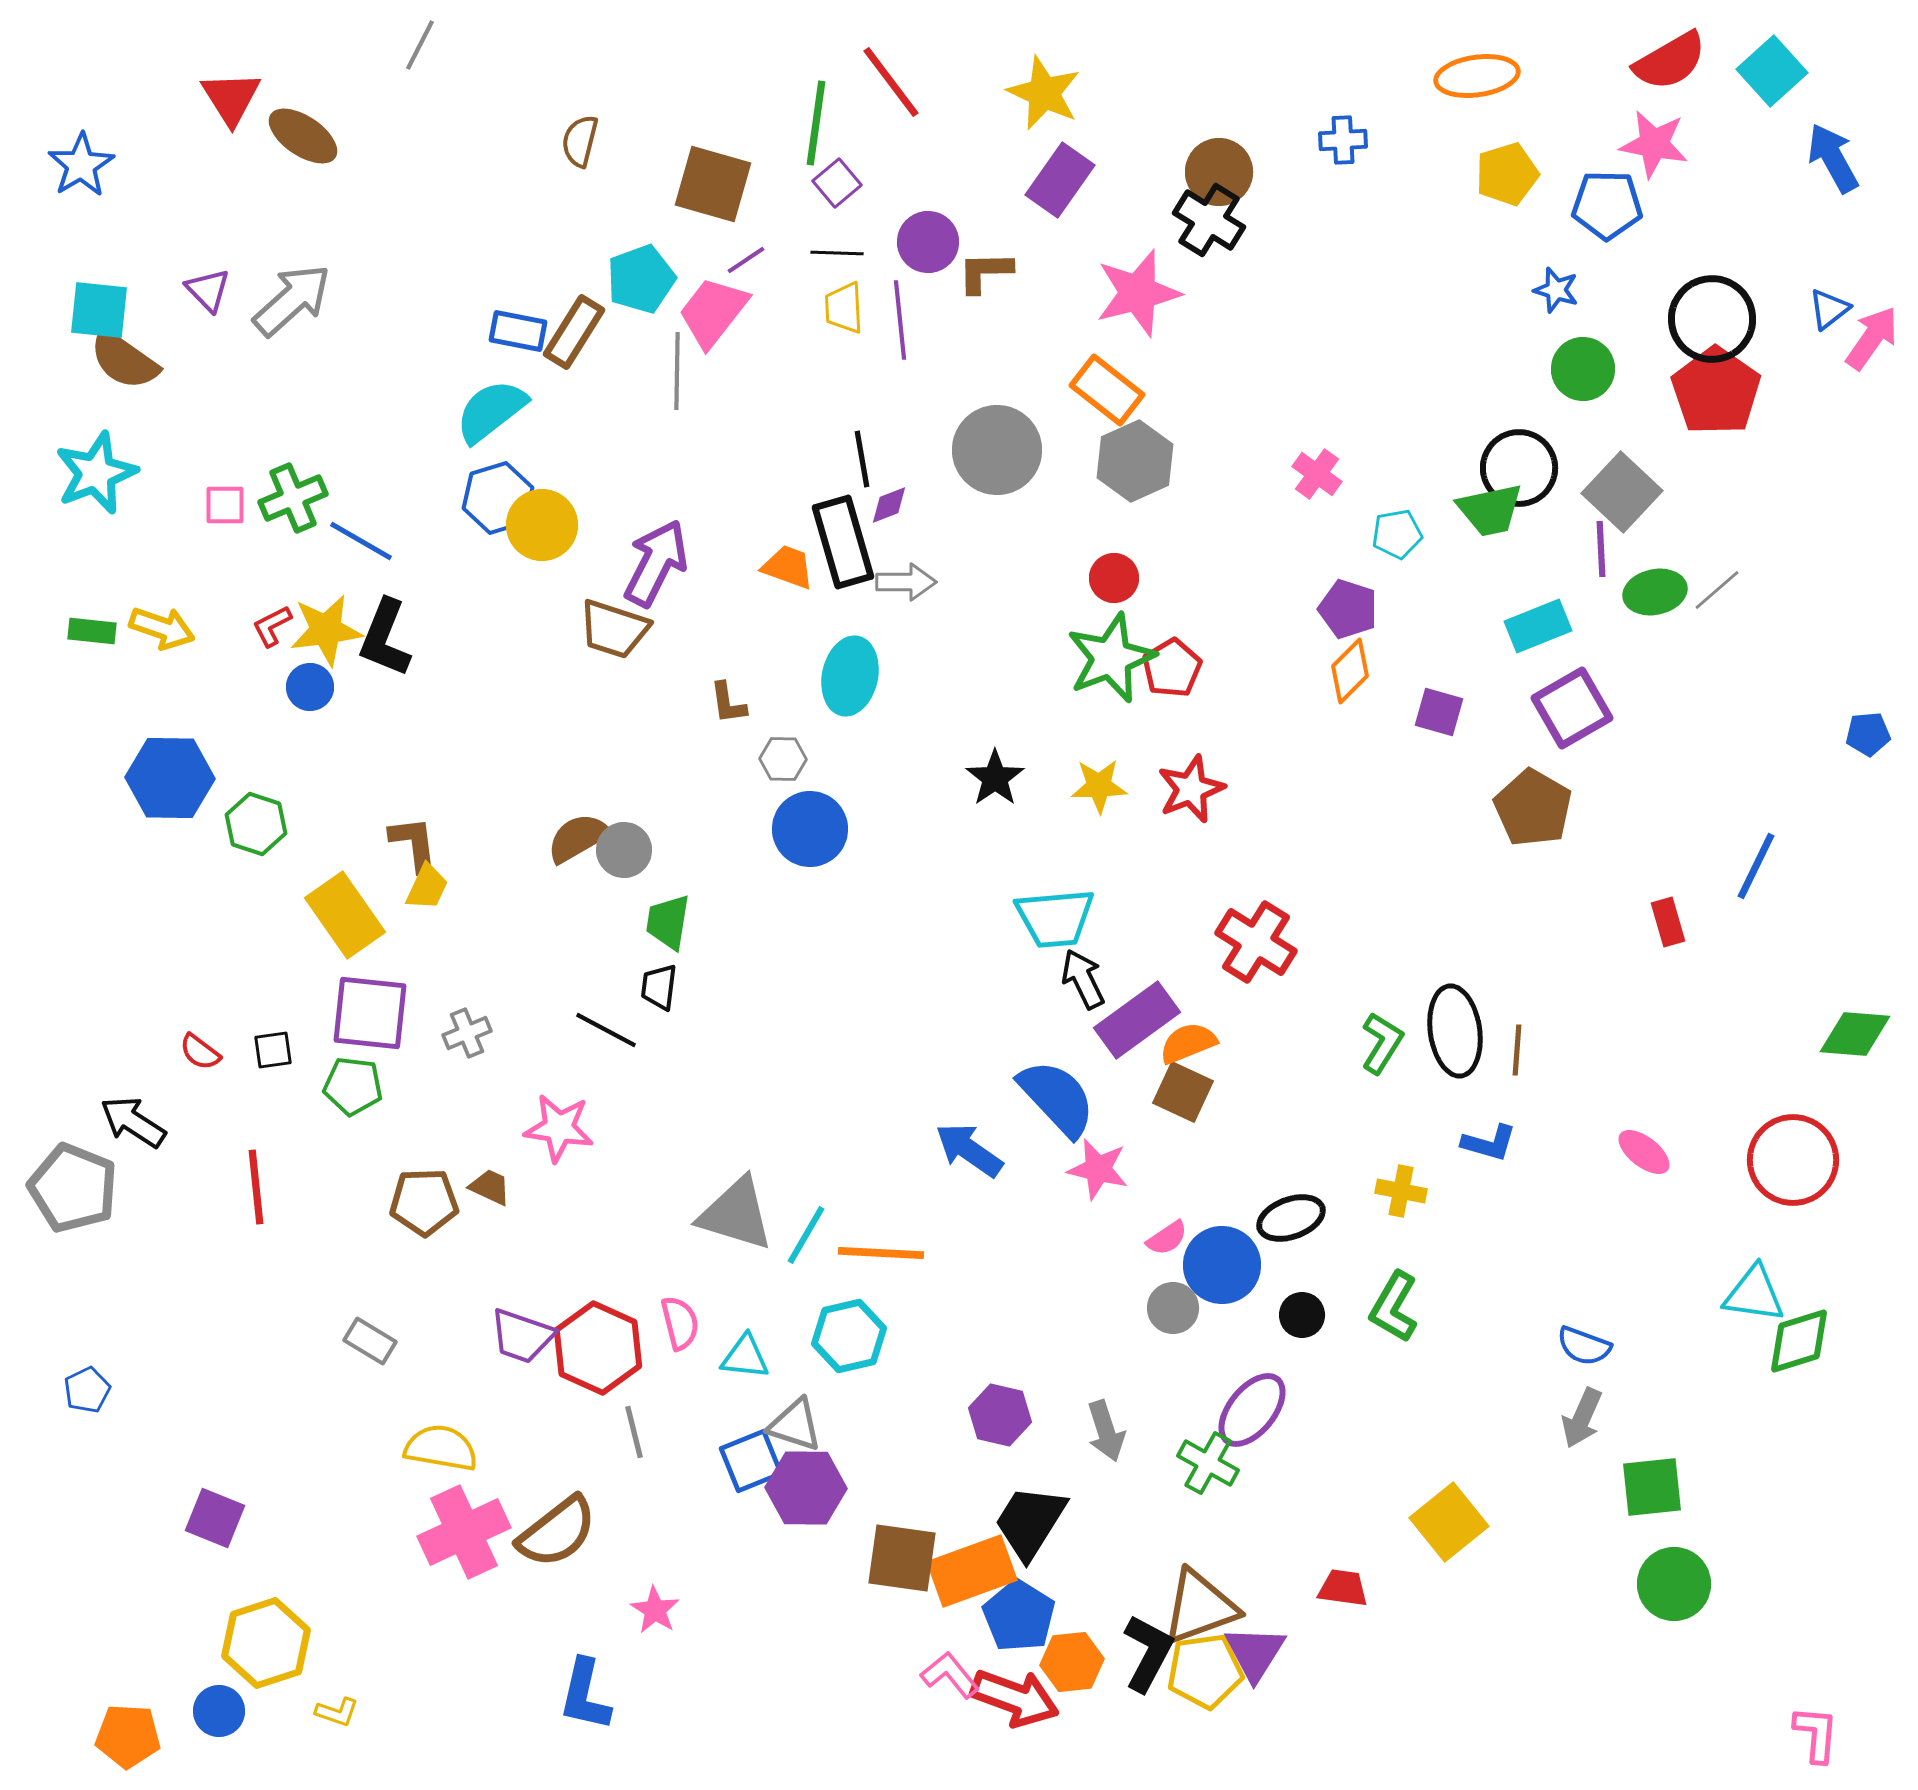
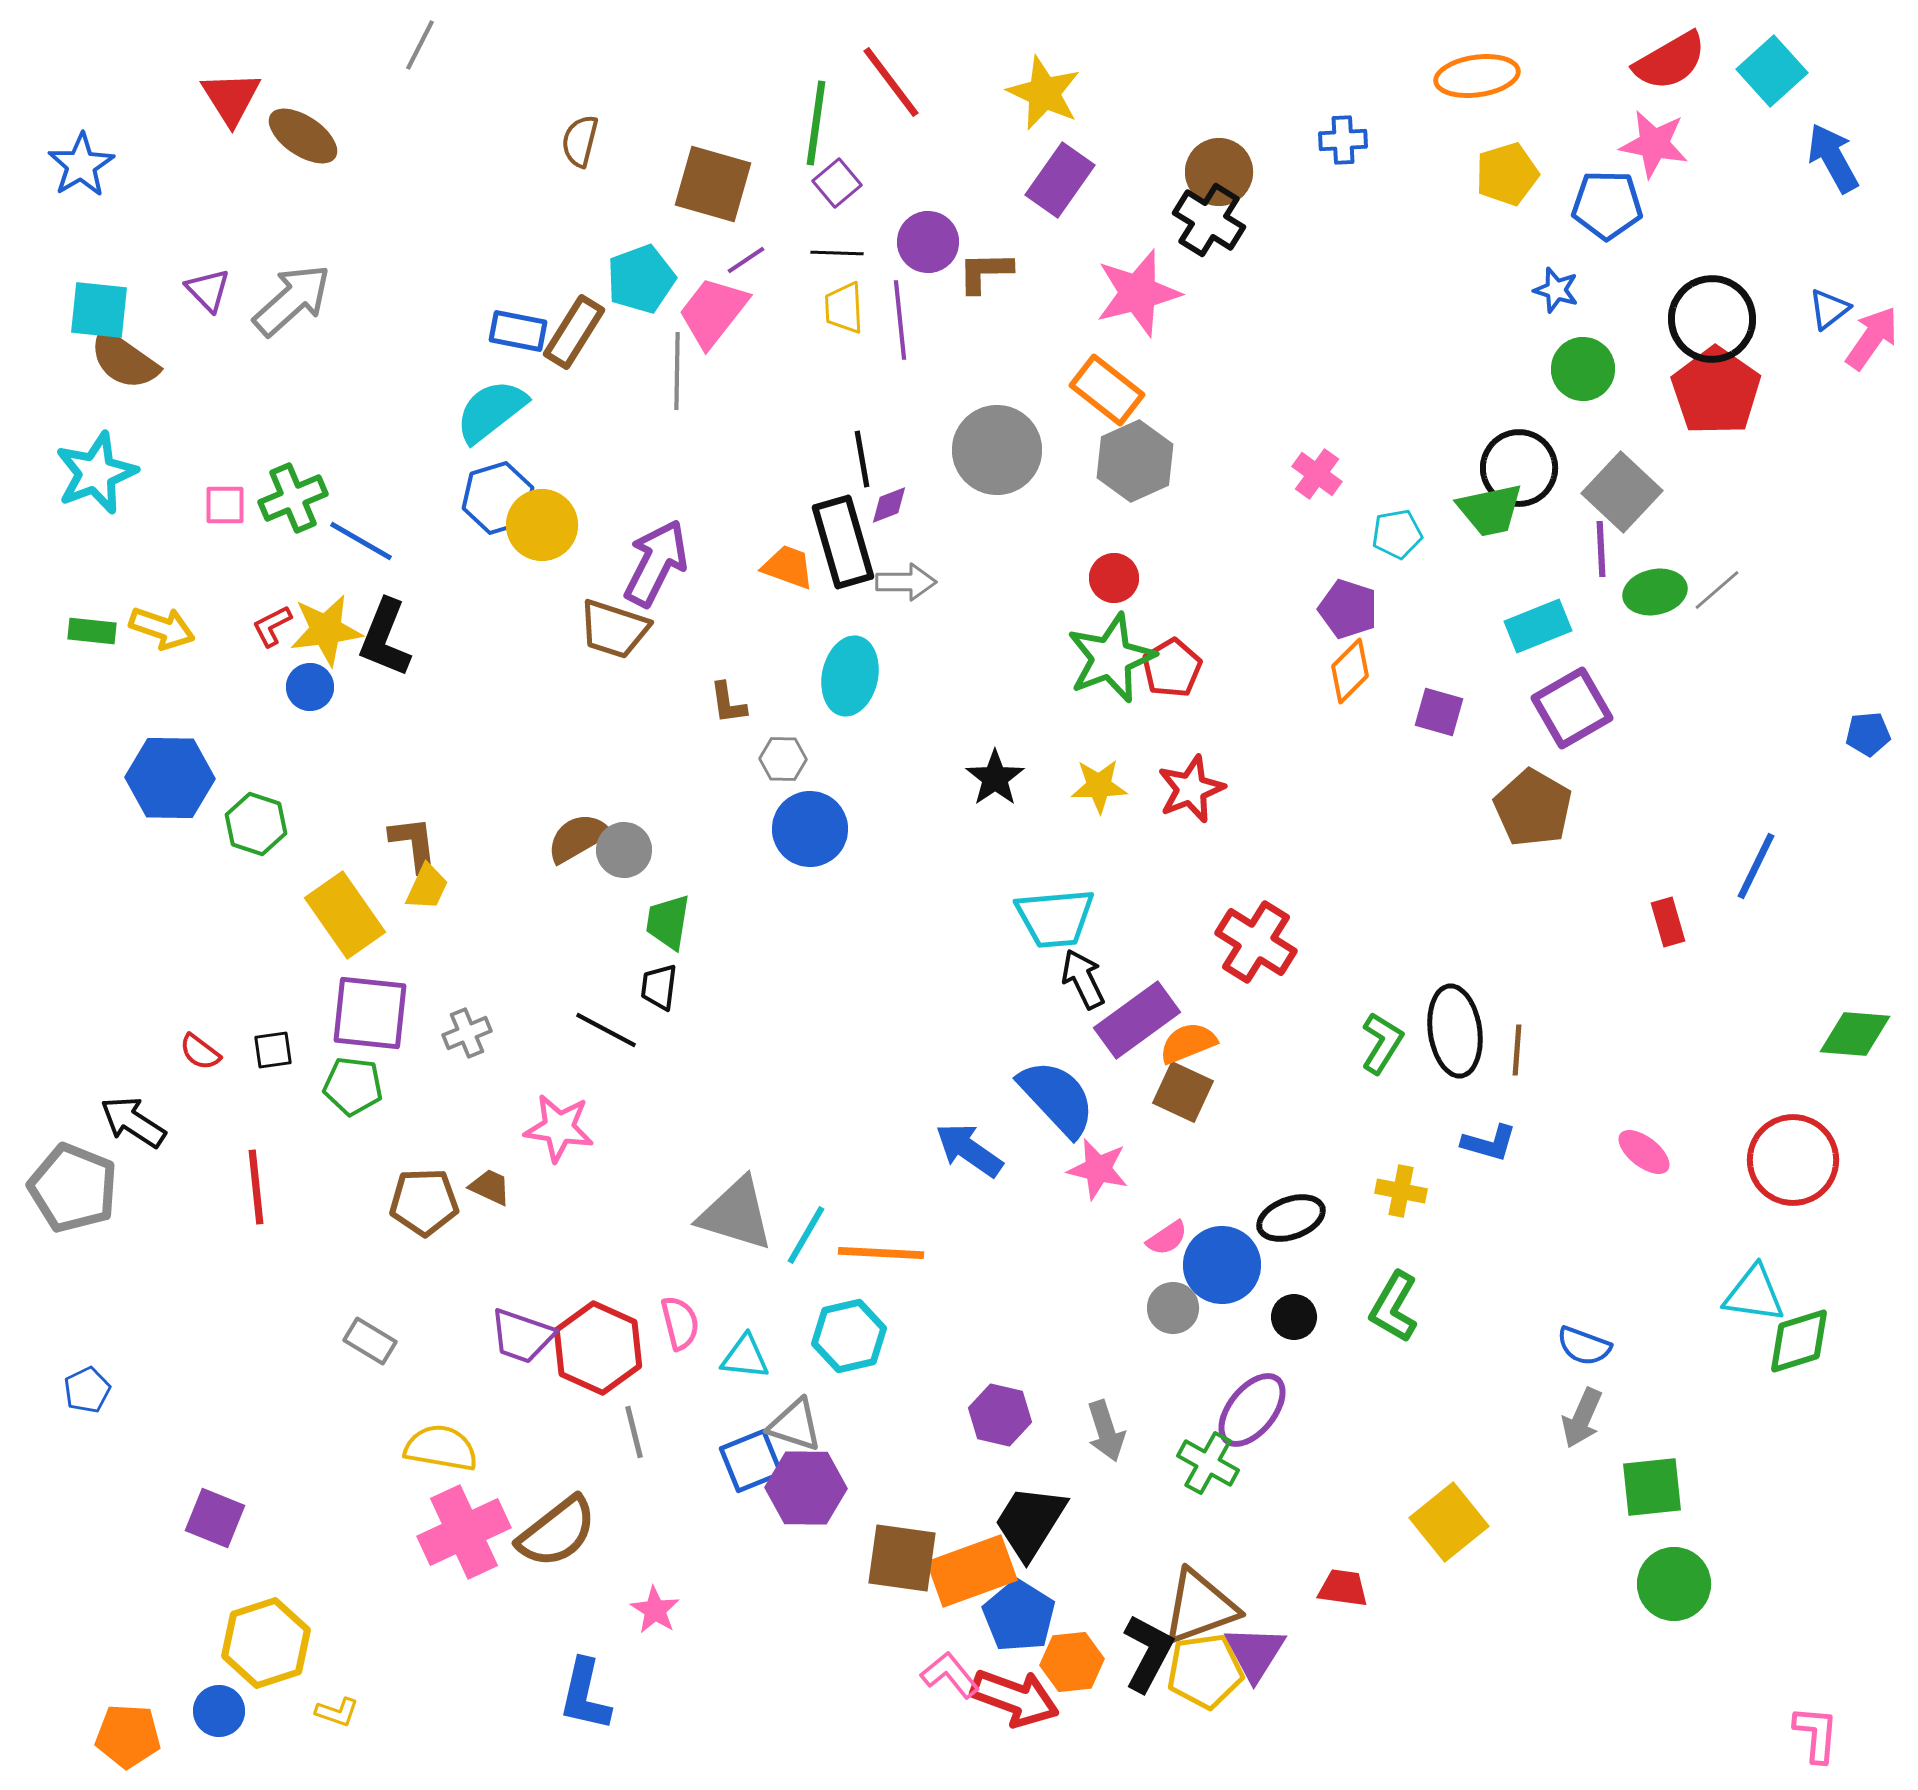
black circle at (1302, 1315): moved 8 px left, 2 px down
